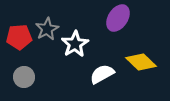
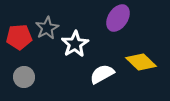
gray star: moved 1 px up
